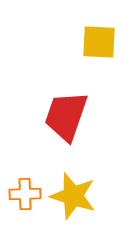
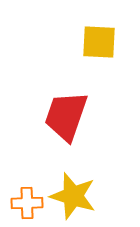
orange cross: moved 2 px right, 9 px down
